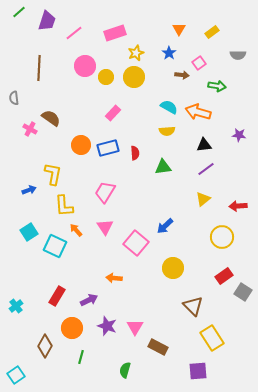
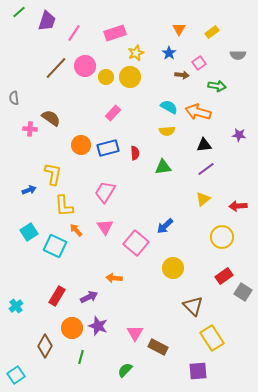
pink line at (74, 33): rotated 18 degrees counterclockwise
brown line at (39, 68): moved 17 px right; rotated 40 degrees clockwise
yellow circle at (134, 77): moved 4 px left
pink cross at (30, 129): rotated 24 degrees counterclockwise
purple arrow at (89, 300): moved 3 px up
purple star at (107, 326): moved 9 px left
pink triangle at (135, 327): moved 6 px down
green semicircle at (125, 370): rotated 28 degrees clockwise
